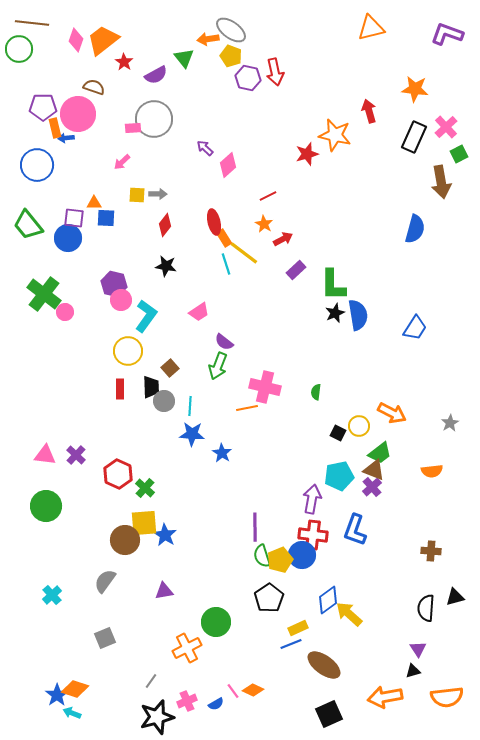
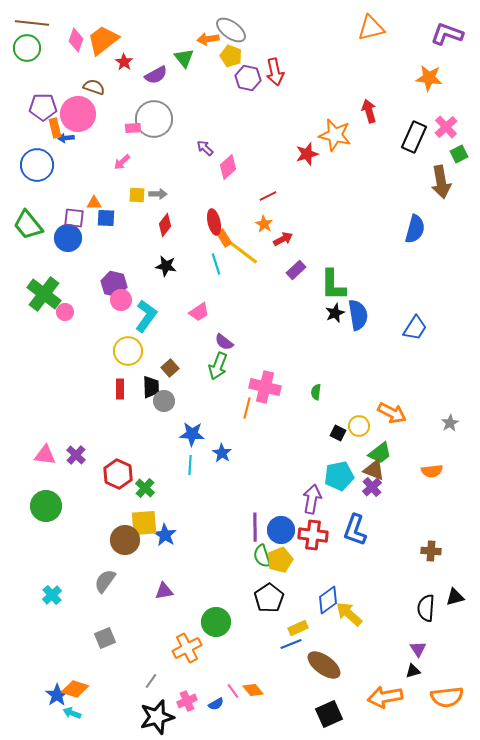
green circle at (19, 49): moved 8 px right, 1 px up
orange star at (415, 89): moved 14 px right, 11 px up
pink diamond at (228, 165): moved 2 px down
cyan line at (226, 264): moved 10 px left
cyan line at (190, 406): moved 59 px down
orange line at (247, 408): rotated 65 degrees counterclockwise
blue circle at (302, 555): moved 21 px left, 25 px up
orange diamond at (253, 690): rotated 25 degrees clockwise
